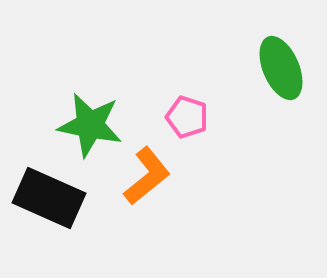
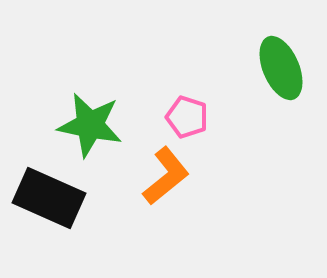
orange L-shape: moved 19 px right
